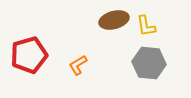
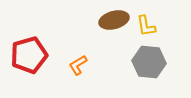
gray hexagon: moved 1 px up
